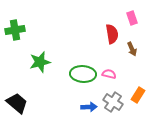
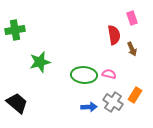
red semicircle: moved 2 px right, 1 px down
green ellipse: moved 1 px right, 1 px down
orange rectangle: moved 3 px left
